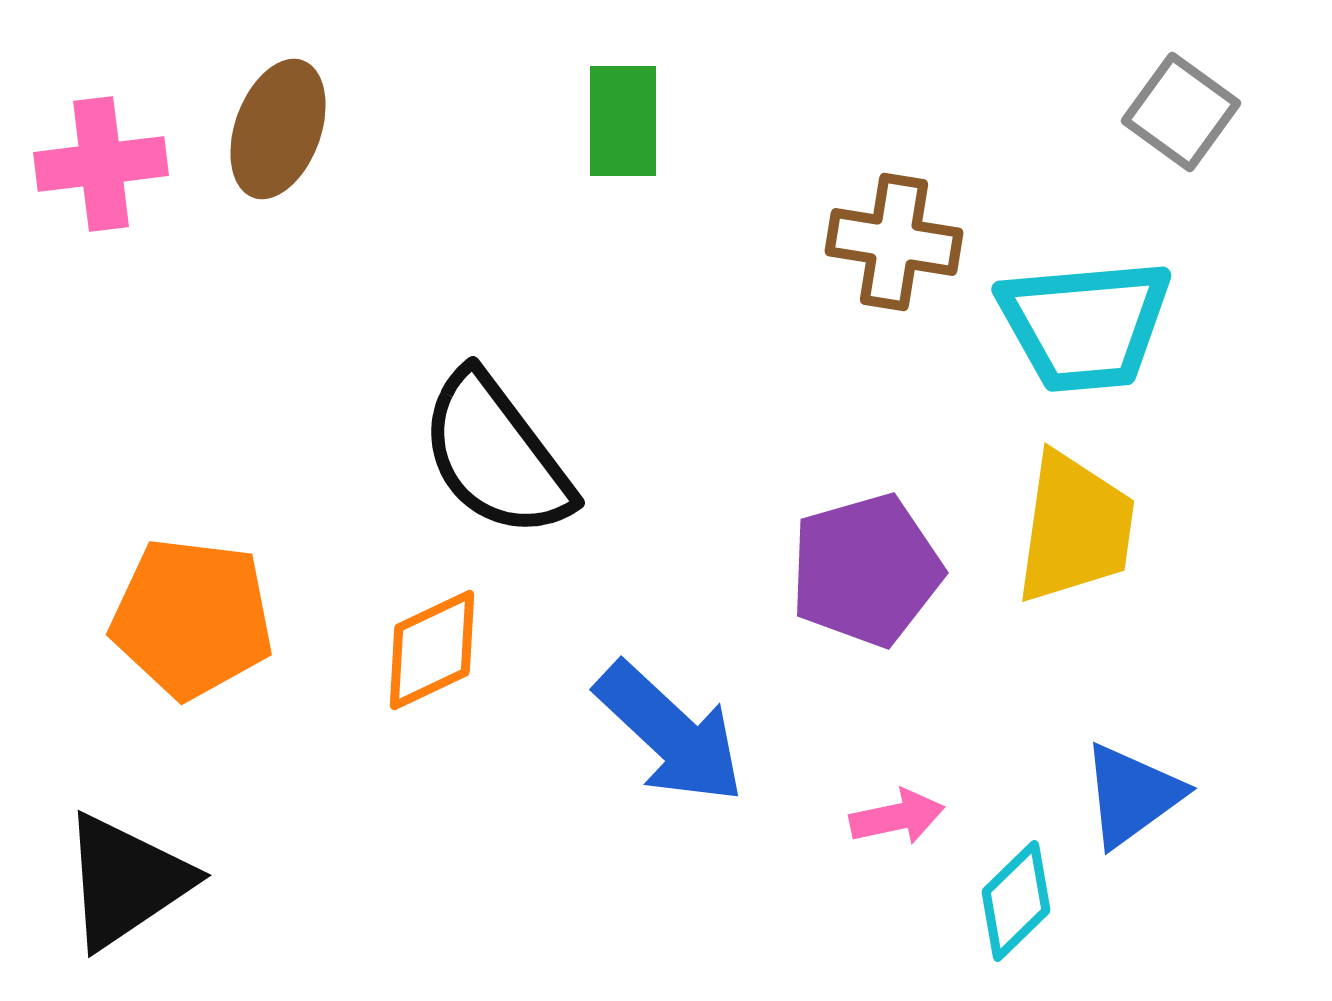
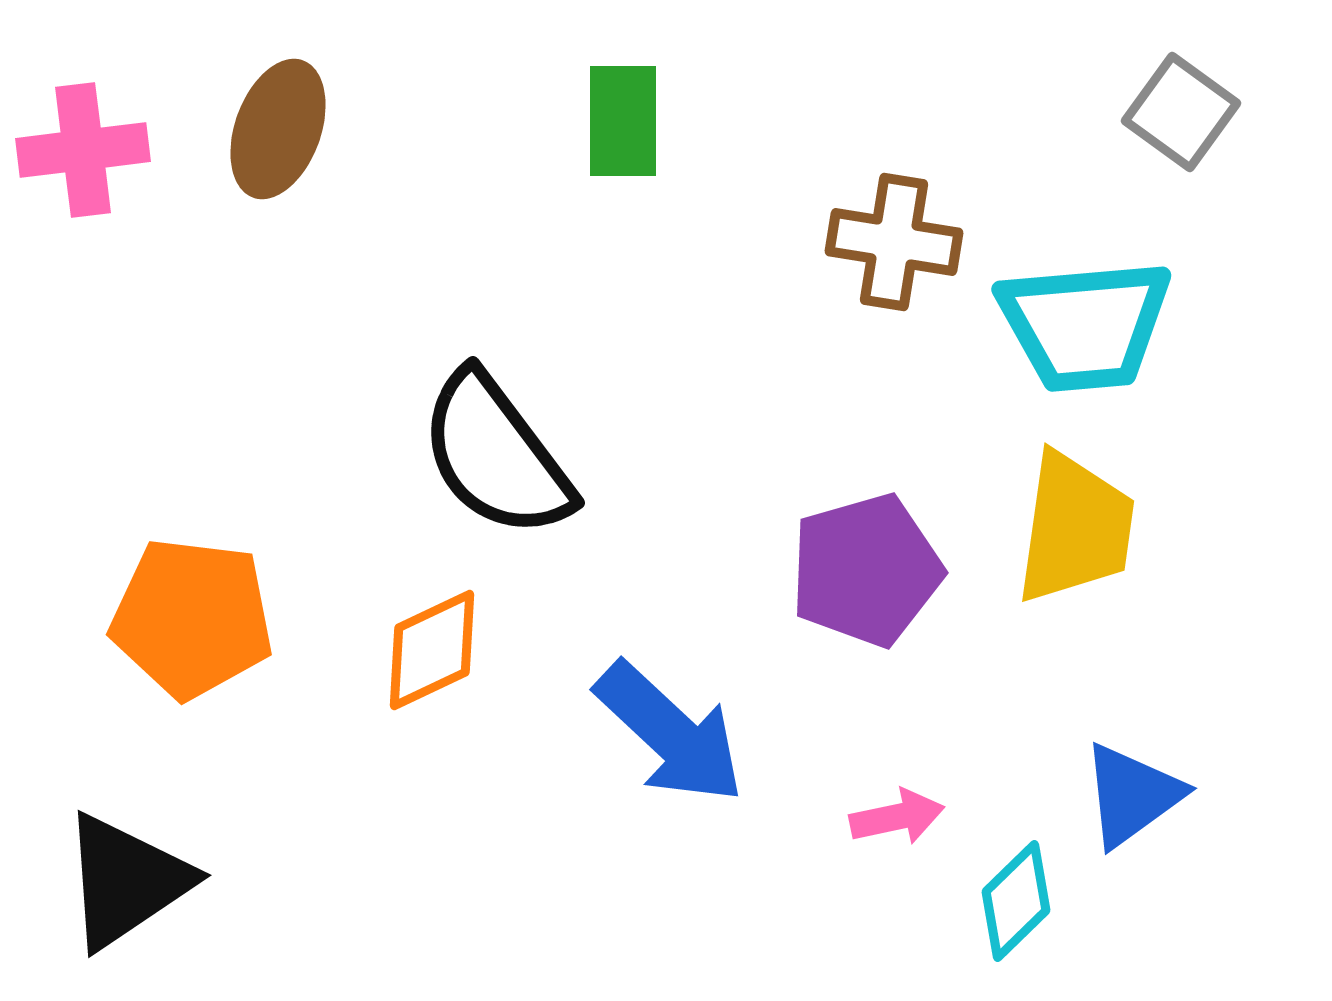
pink cross: moved 18 px left, 14 px up
